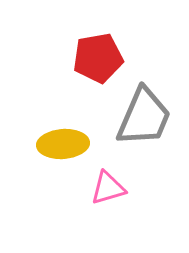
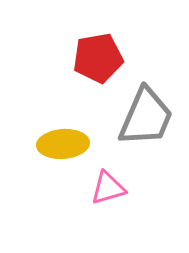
gray trapezoid: moved 2 px right
